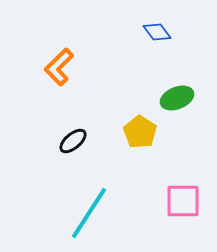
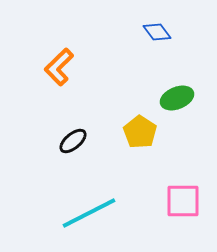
cyan line: rotated 30 degrees clockwise
